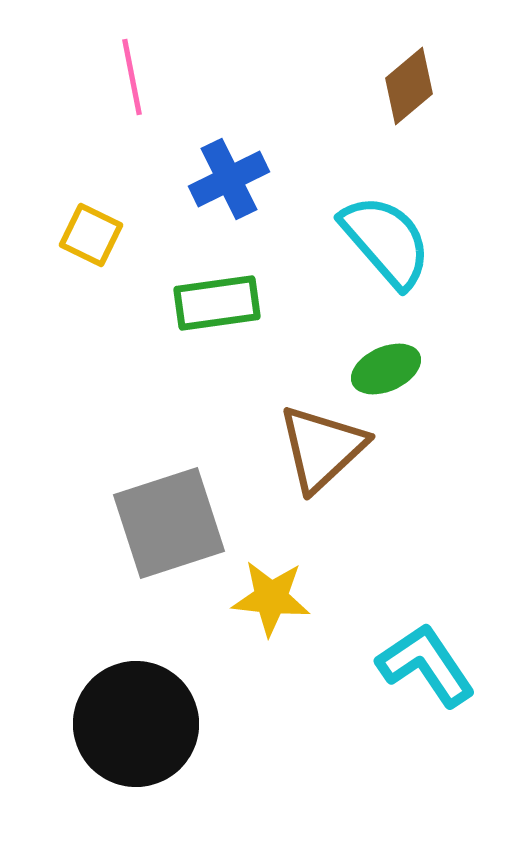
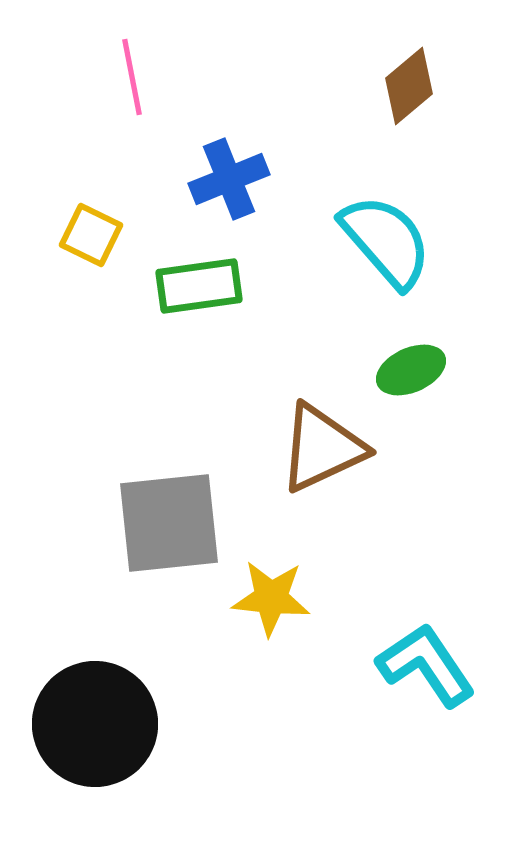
blue cross: rotated 4 degrees clockwise
green rectangle: moved 18 px left, 17 px up
green ellipse: moved 25 px right, 1 px down
brown triangle: rotated 18 degrees clockwise
gray square: rotated 12 degrees clockwise
black circle: moved 41 px left
